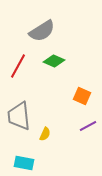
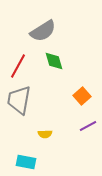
gray semicircle: moved 1 px right
green diamond: rotated 50 degrees clockwise
orange square: rotated 24 degrees clockwise
gray trapezoid: moved 16 px up; rotated 16 degrees clockwise
yellow semicircle: rotated 64 degrees clockwise
cyan rectangle: moved 2 px right, 1 px up
